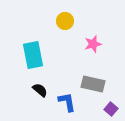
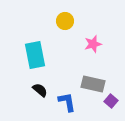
cyan rectangle: moved 2 px right
purple square: moved 8 px up
